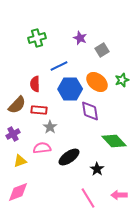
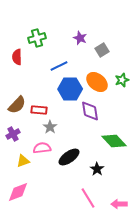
red semicircle: moved 18 px left, 27 px up
yellow triangle: moved 3 px right
pink arrow: moved 9 px down
